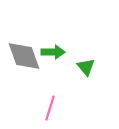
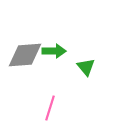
green arrow: moved 1 px right, 1 px up
gray diamond: moved 1 px right, 1 px up; rotated 75 degrees counterclockwise
